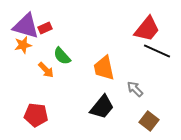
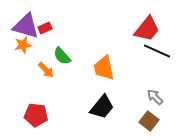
gray arrow: moved 20 px right, 8 px down
